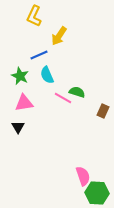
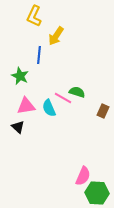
yellow arrow: moved 3 px left
blue line: rotated 60 degrees counterclockwise
cyan semicircle: moved 2 px right, 33 px down
pink triangle: moved 2 px right, 3 px down
black triangle: rotated 16 degrees counterclockwise
pink semicircle: rotated 42 degrees clockwise
